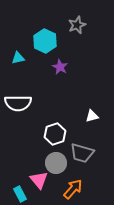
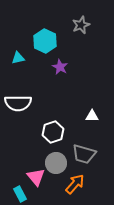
gray star: moved 4 px right
white triangle: rotated 16 degrees clockwise
white hexagon: moved 2 px left, 2 px up
gray trapezoid: moved 2 px right, 1 px down
pink triangle: moved 3 px left, 3 px up
orange arrow: moved 2 px right, 5 px up
